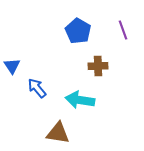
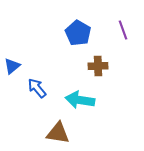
blue pentagon: moved 2 px down
blue triangle: rotated 24 degrees clockwise
